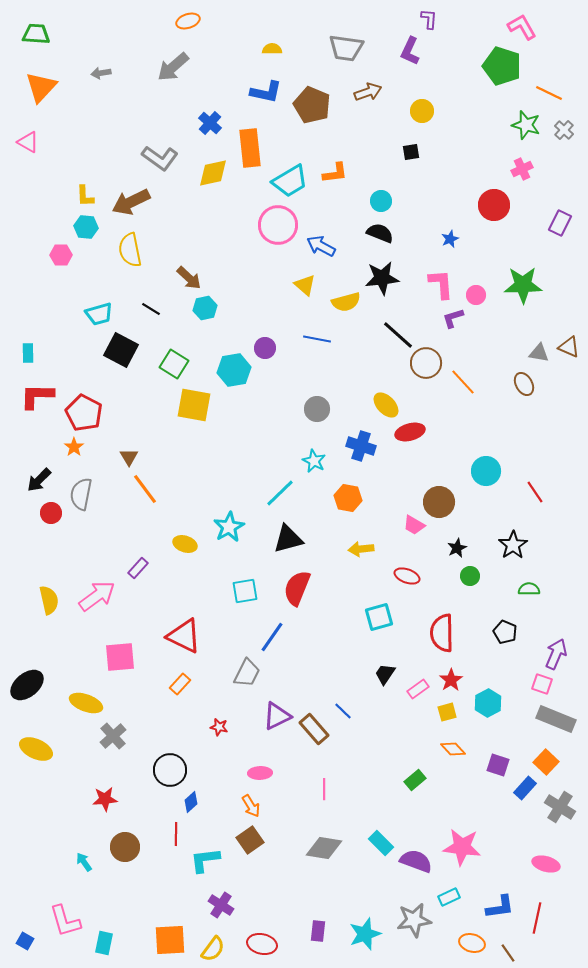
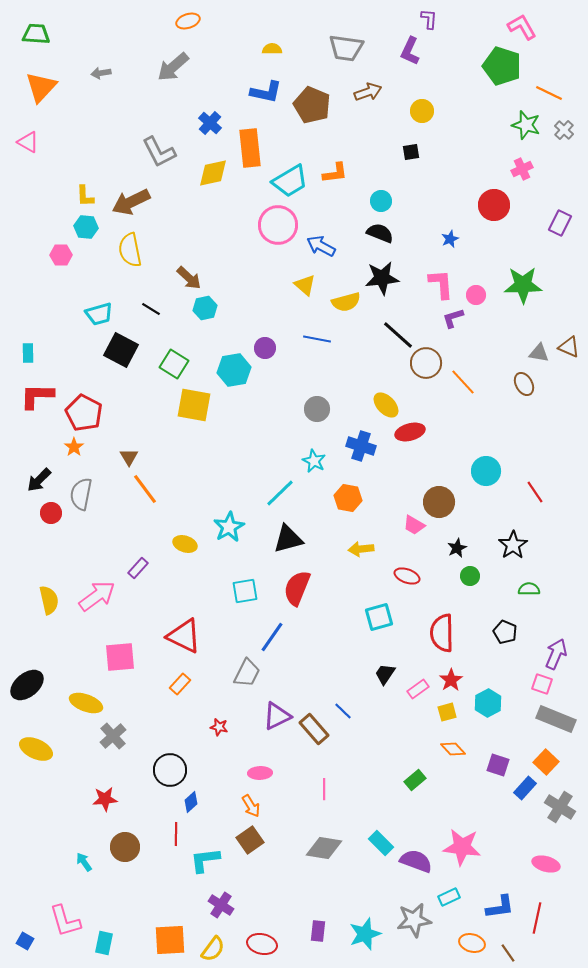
gray L-shape at (160, 158): moved 1 px left, 6 px up; rotated 27 degrees clockwise
